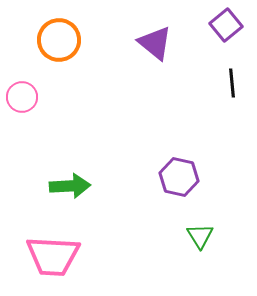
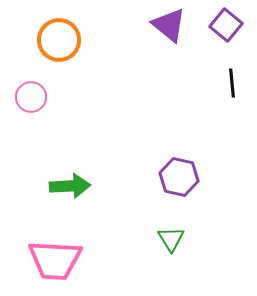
purple square: rotated 12 degrees counterclockwise
purple triangle: moved 14 px right, 18 px up
pink circle: moved 9 px right
green triangle: moved 29 px left, 3 px down
pink trapezoid: moved 2 px right, 4 px down
